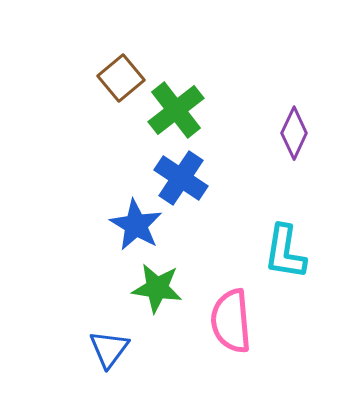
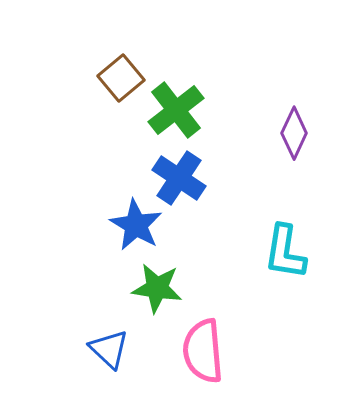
blue cross: moved 2 px left
pink semicircle: moved 28 px left, 30 px down
blue triangle: rotated 24 degrees counterclockwise
